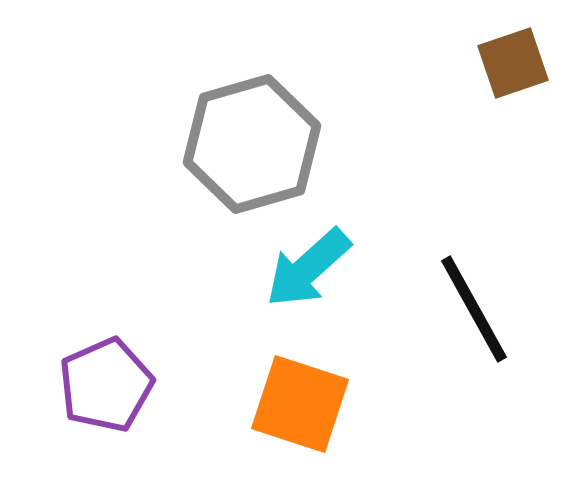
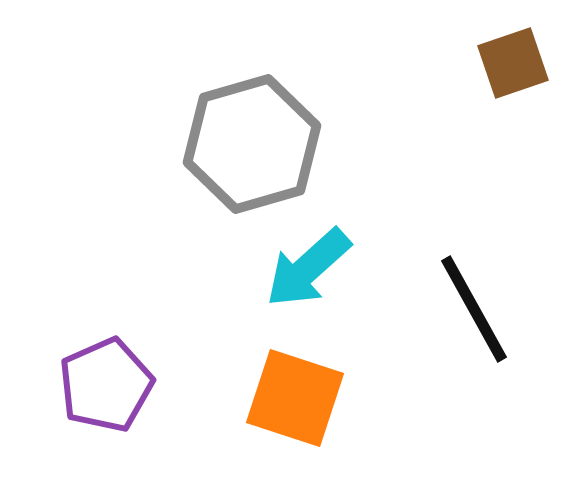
orange square: moved 5 px left, 6 px up
